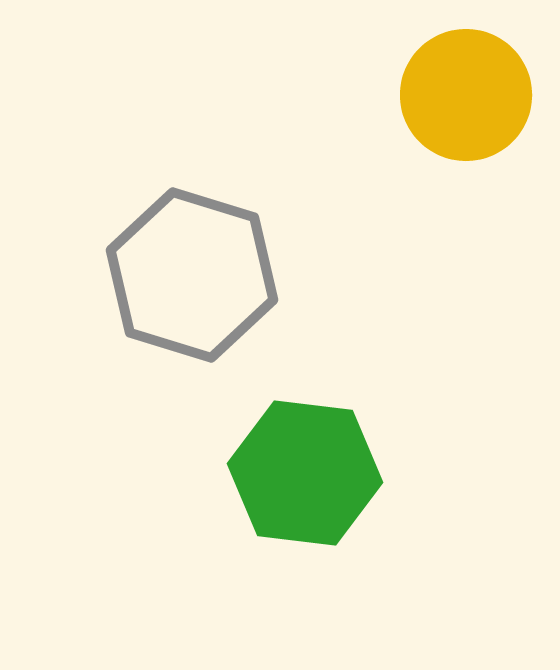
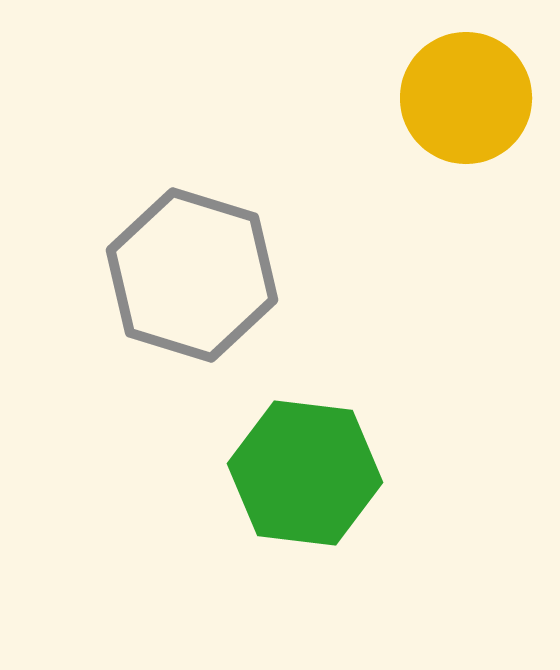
yellow circle: moved 3 px down
